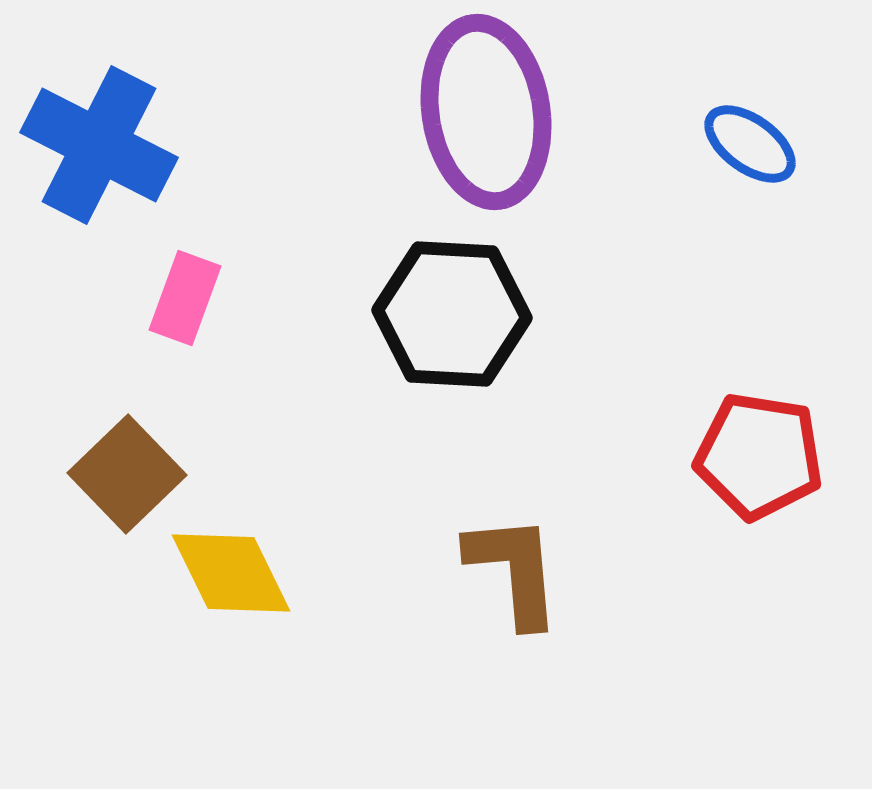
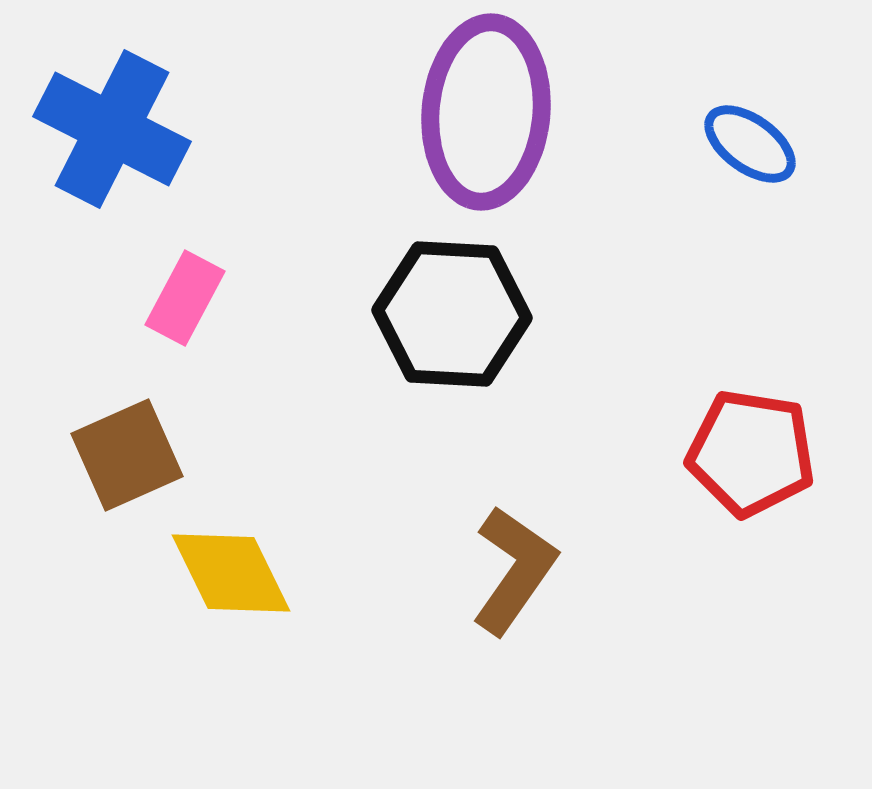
purple ellipse: rotated 14 degrees clockwise
blue cross: moved 13 px right, 16 px up
pink rectangle: rotated 8 degrees clockwise
red pentagon: moved 8 px left, 3 px up
brown square: moved 19 px up; rotated 20 degrees clockwise
brown L-shape: rotated 40 degrees clockwise
